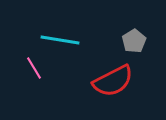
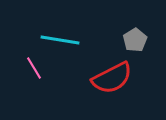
gray pentagon: moved 1 px right, 1 px up
red semicircle: moved 1 px left, 3 px up
